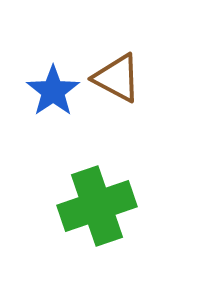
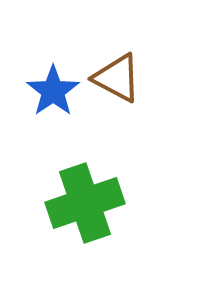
green cross: moved 12 px left, 3 px up
